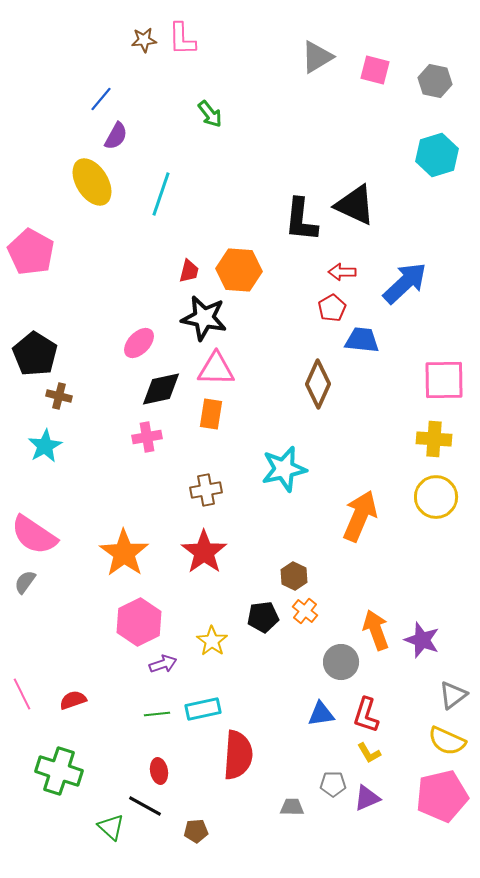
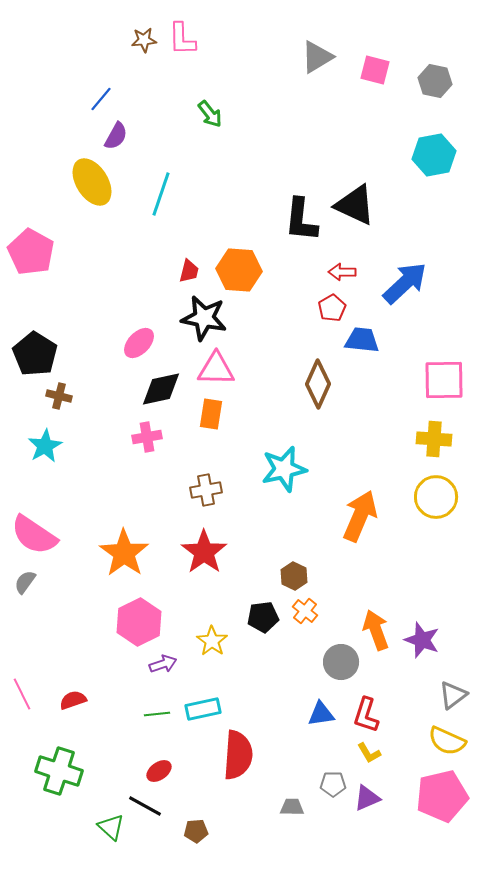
cyan hexagon at (437, 155): moved 3 px left; rotated 6 degrees clockwise
red ellipse at (159, 771): rotated 65 degrees clockwise
